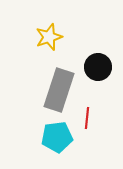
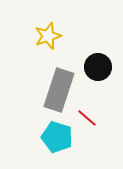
yellow star: moved 1 px left, 1 px up
red line: rotated 55 degrees counterclockwise
cyan pentagon: rotated 24 degrees clockwise
